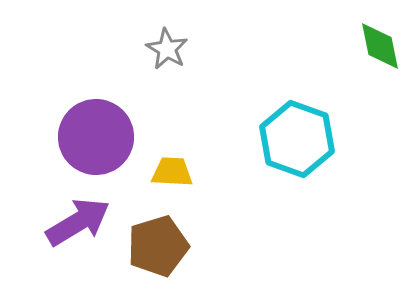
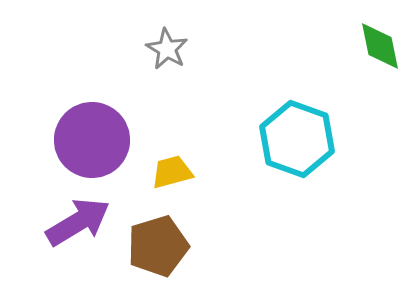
purple circle: moved 4 px left, 3 px down
yellow trapezoid: rotated 18 degrees counterclockwise
